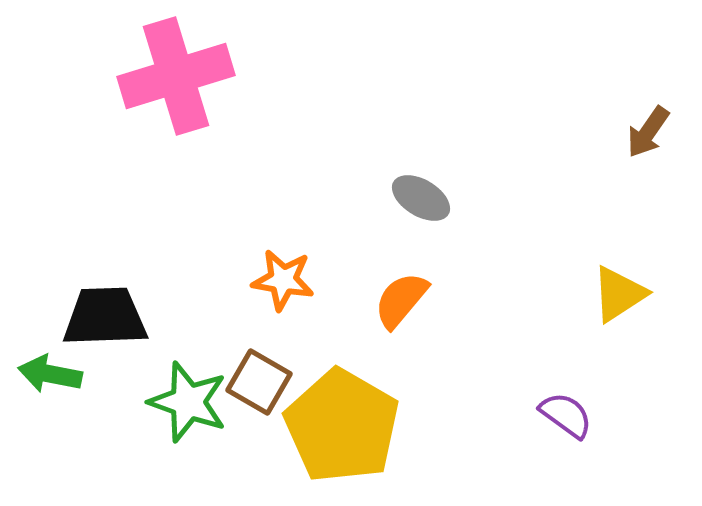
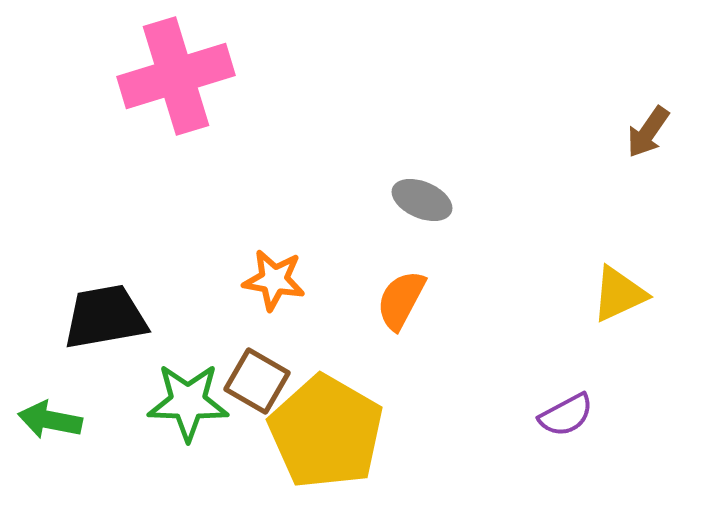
gray ellipse: moved 1 px right, 2 px down; rotated 8 degrees counterclockwise
orange star: moved 9 px left
yellow triangle: rotated 8 degrees clockwise
orange semicircle: rotated 12 degrees counterclockwise
black trapezoid: rotated 8 degrees counterclockwise
green arrow: moved 46 px down
brown square: moved 2 px left, 1 px up
green star: rotated 18 degrees counterclockwise
purple semicircle: rotated 116 degrees clockwise
yellow pentagon: moved 16 px left, 6 px down
